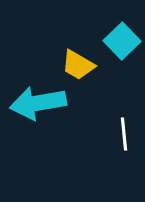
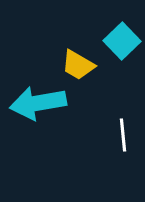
white line: moved 1 px left, 1 px down
